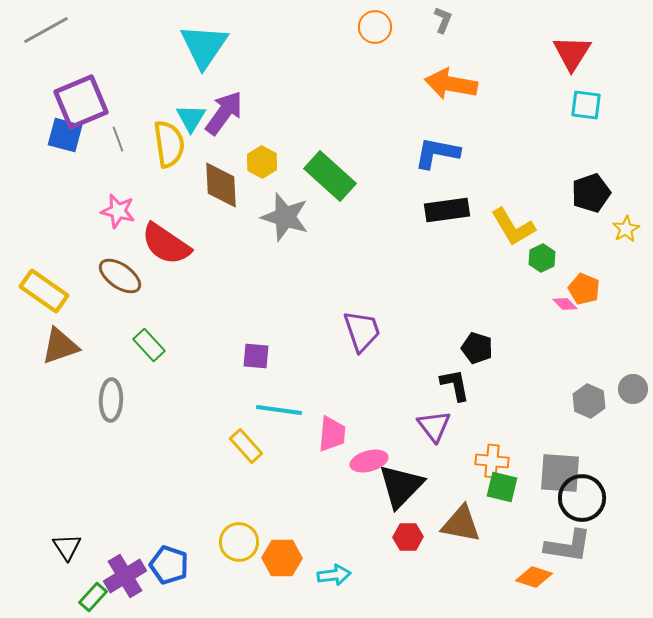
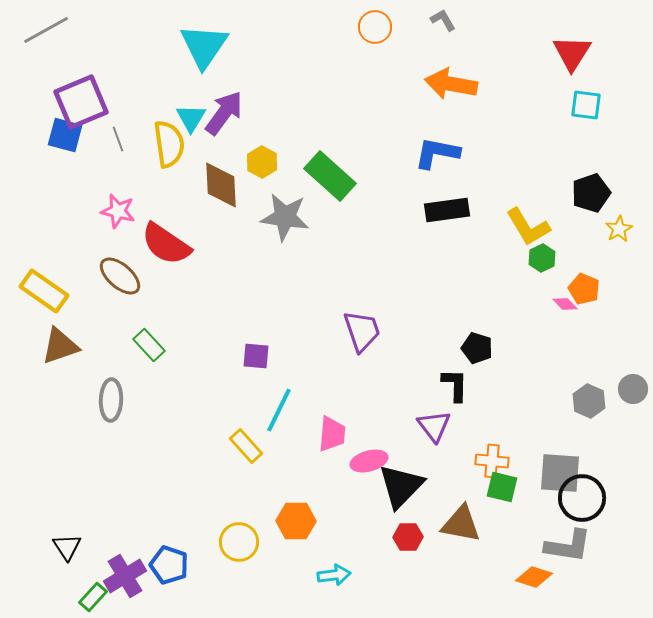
gray L-shape at (443, 20): rotated 52 degrees counterclockwise
gray star at (285, 217): rotated 9 degrees counterclockwise
yellow L-shape at (513, 227): moved 15 px right
yellow star at (626, 229): moved 7 px left
brown ellipse at (120, 276): rotated 6 degrees clockwise
black L-shape at (455, 385): rotated 12 degrees clockwise
cyan line at (279, 410): rotated 72 degrees counterclockwise
orange hexagon at (282, 558): moved 14 px right, 37 px up
